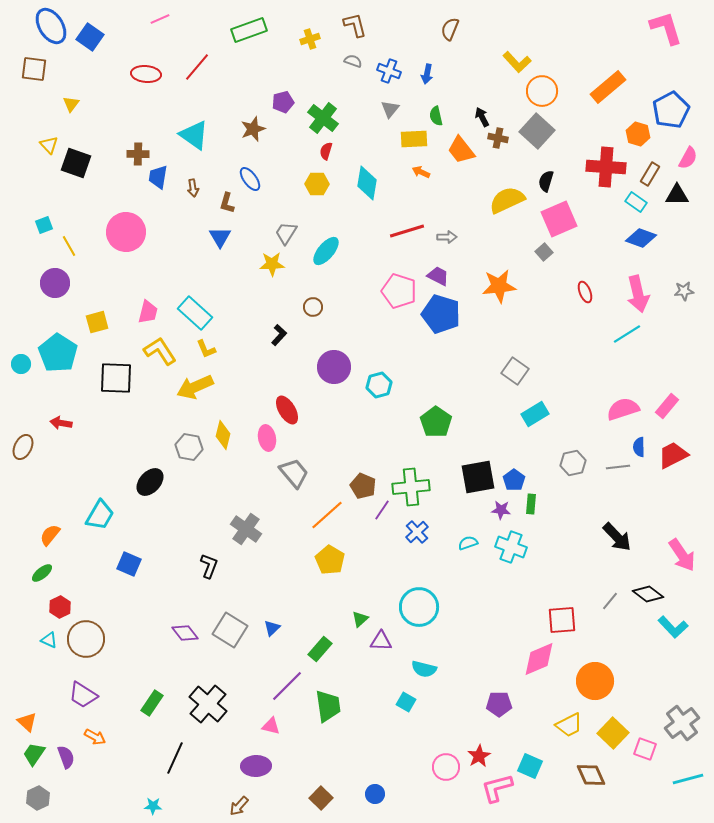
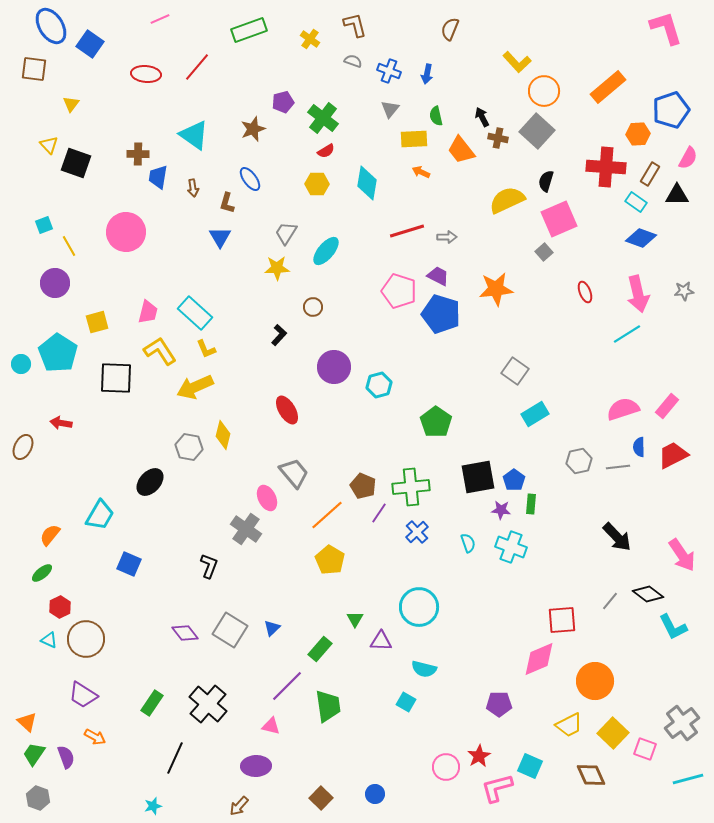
blue square at (90, 37): moved 7 px down
yellow cross at (310, 39): rotated 36 degrees counterclockwise
orange circle at (542, 91): moved 2 px right
blue pentagon at (671, 110): rotated 9 degrees clockwise
orange hexagon at (638, 134): rotated 20 degrees counterclockwise
red semicircle at (326, 151): rotated 138 degrees counterclockwise
yellow star at (272, 264): moved 5 px right, 4 px down
orange star at (499, 286): moved 3 px left, 3 px down
pink ellipse at (267, 438): moved 60 px down; rotated 15 degrees counterclockwise
gray hexagon at (573, 463): moved 6 px right, 2 px up
purple line at (382, 510): moved 3 px left, 3 px down
cyan semicircle at (468, 543): rotated 90 degrees clockwise
green triangle at (360, 619): moved 5 px left; rotated 18 degrees counterclockwise
cyan L-shape at (673, 627): rotated 16 degrees clockwise
gray hexagon at (38, 798): rotated 15 degrees counterclockwise
cyan star at (153, 806): rotated 18 degrees counterclockwise
